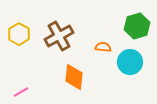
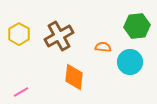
green hexagon: rotated 10 degrees clockwise
